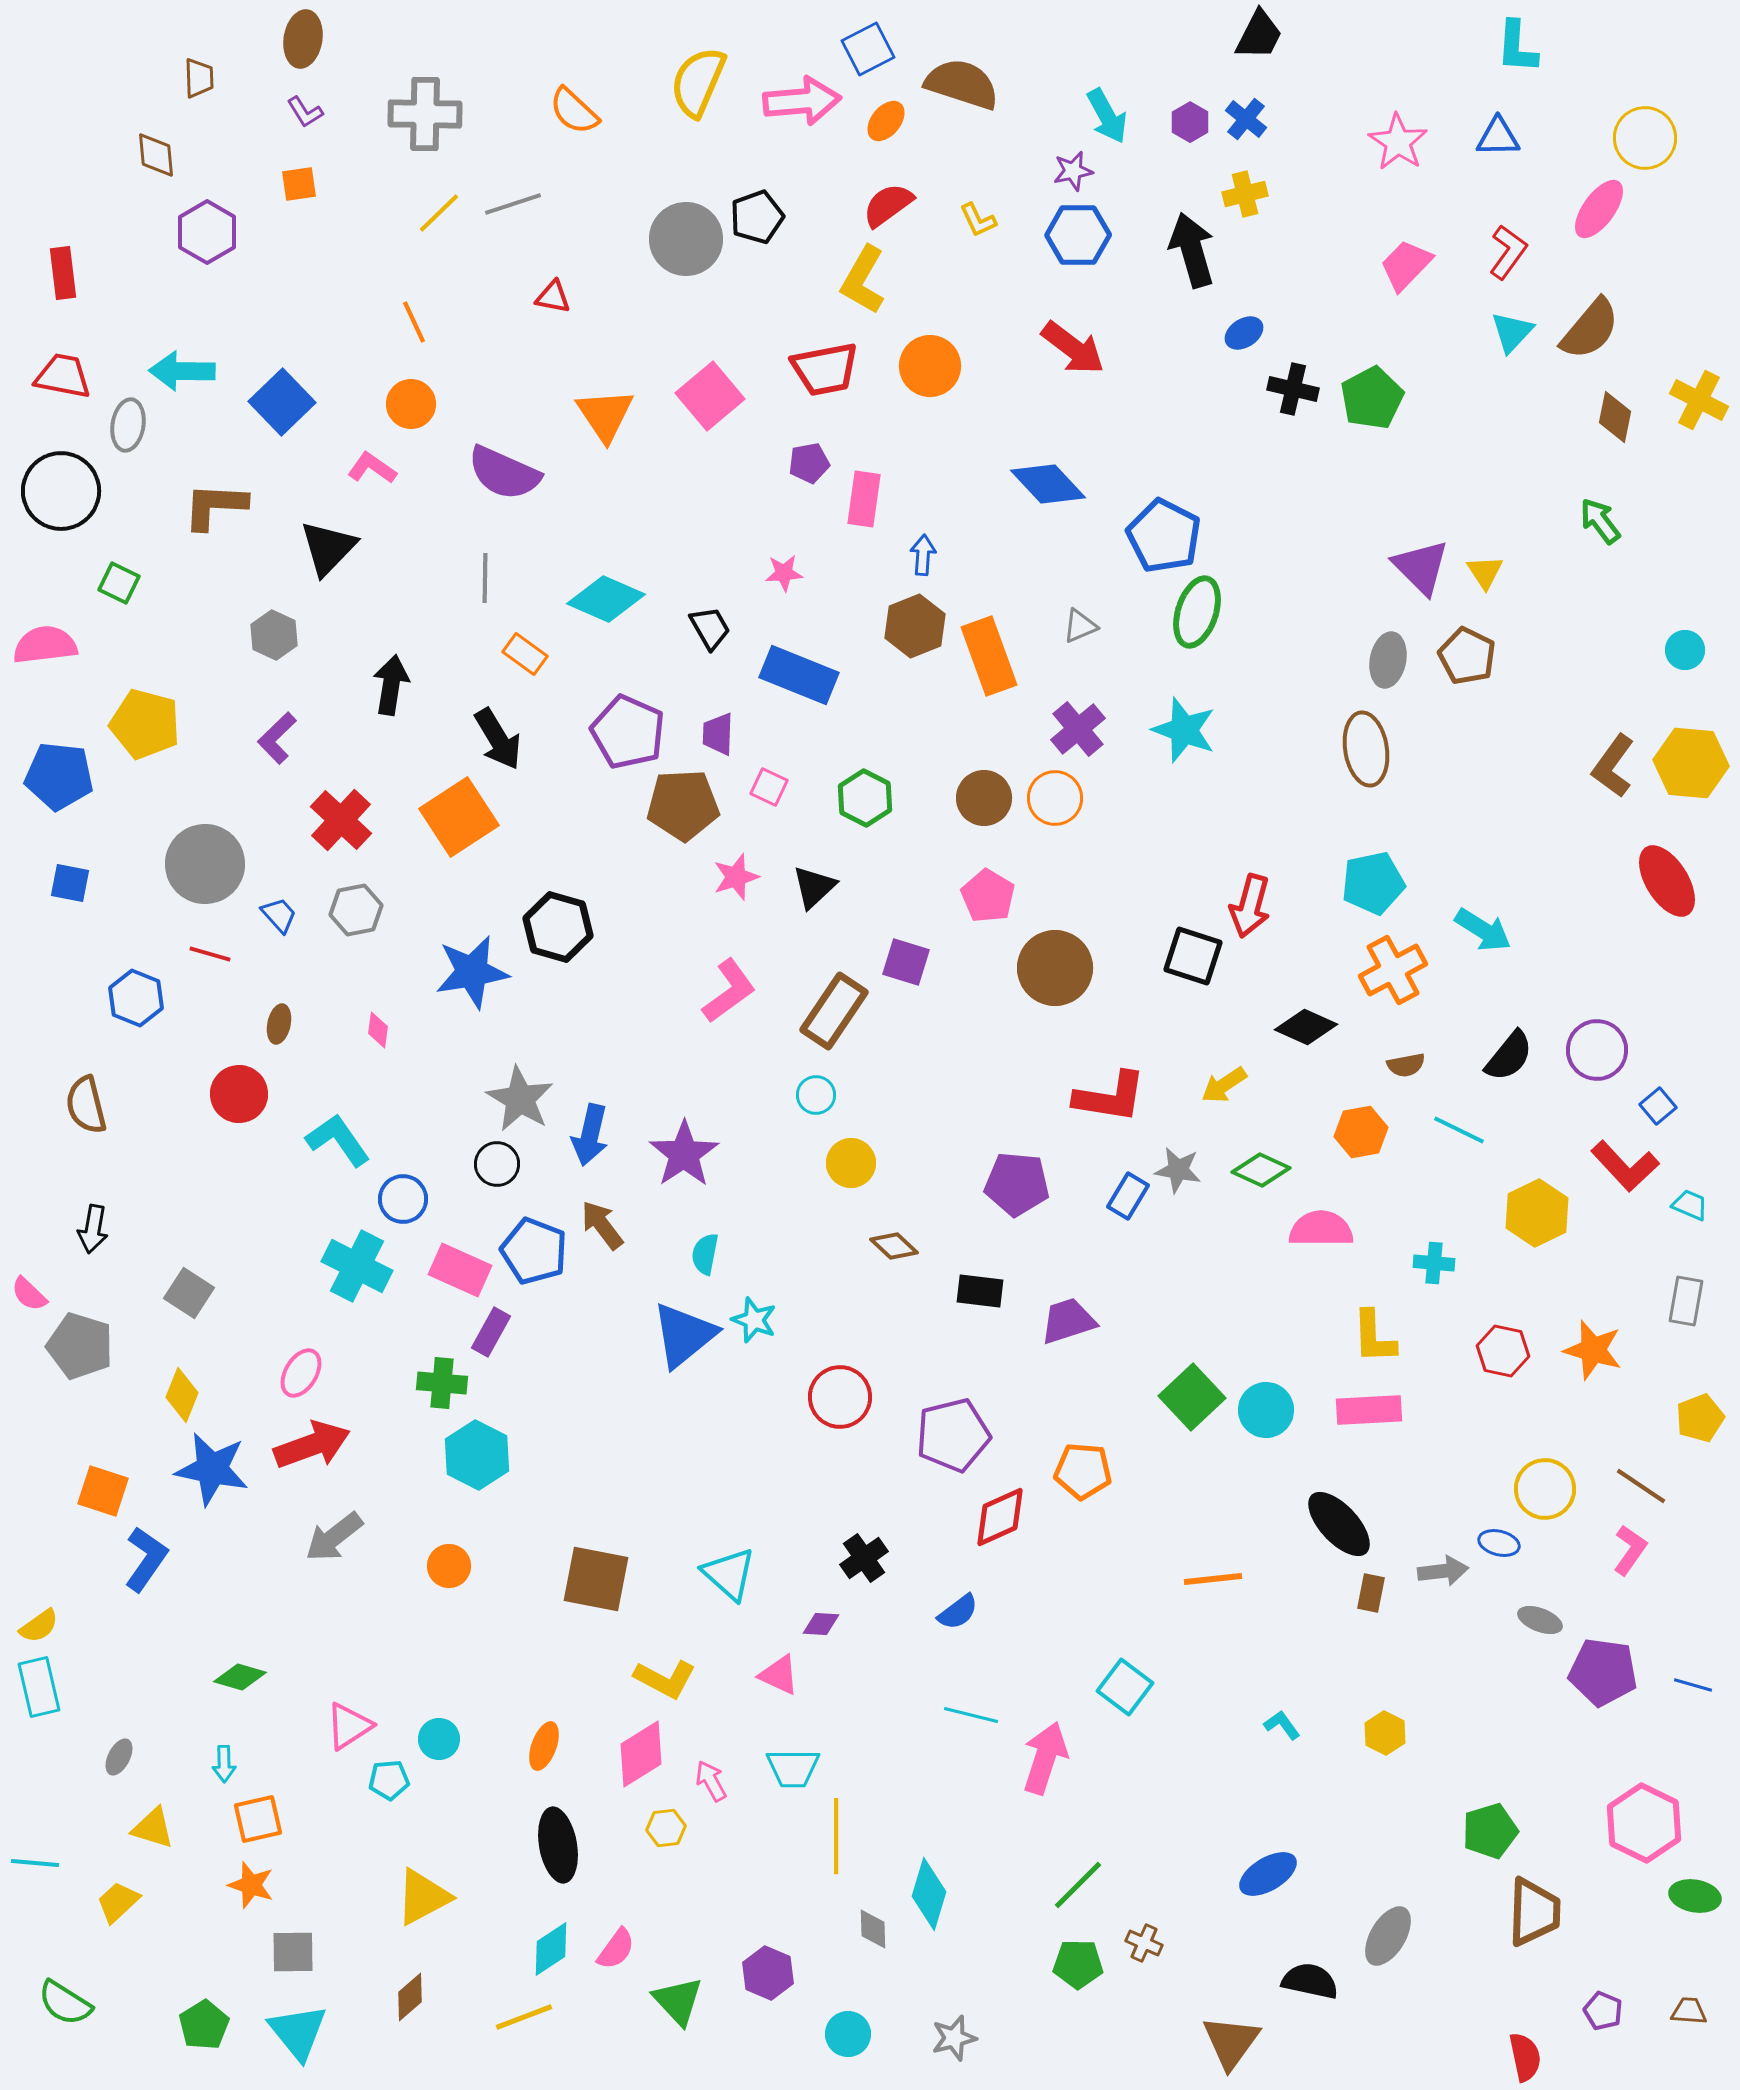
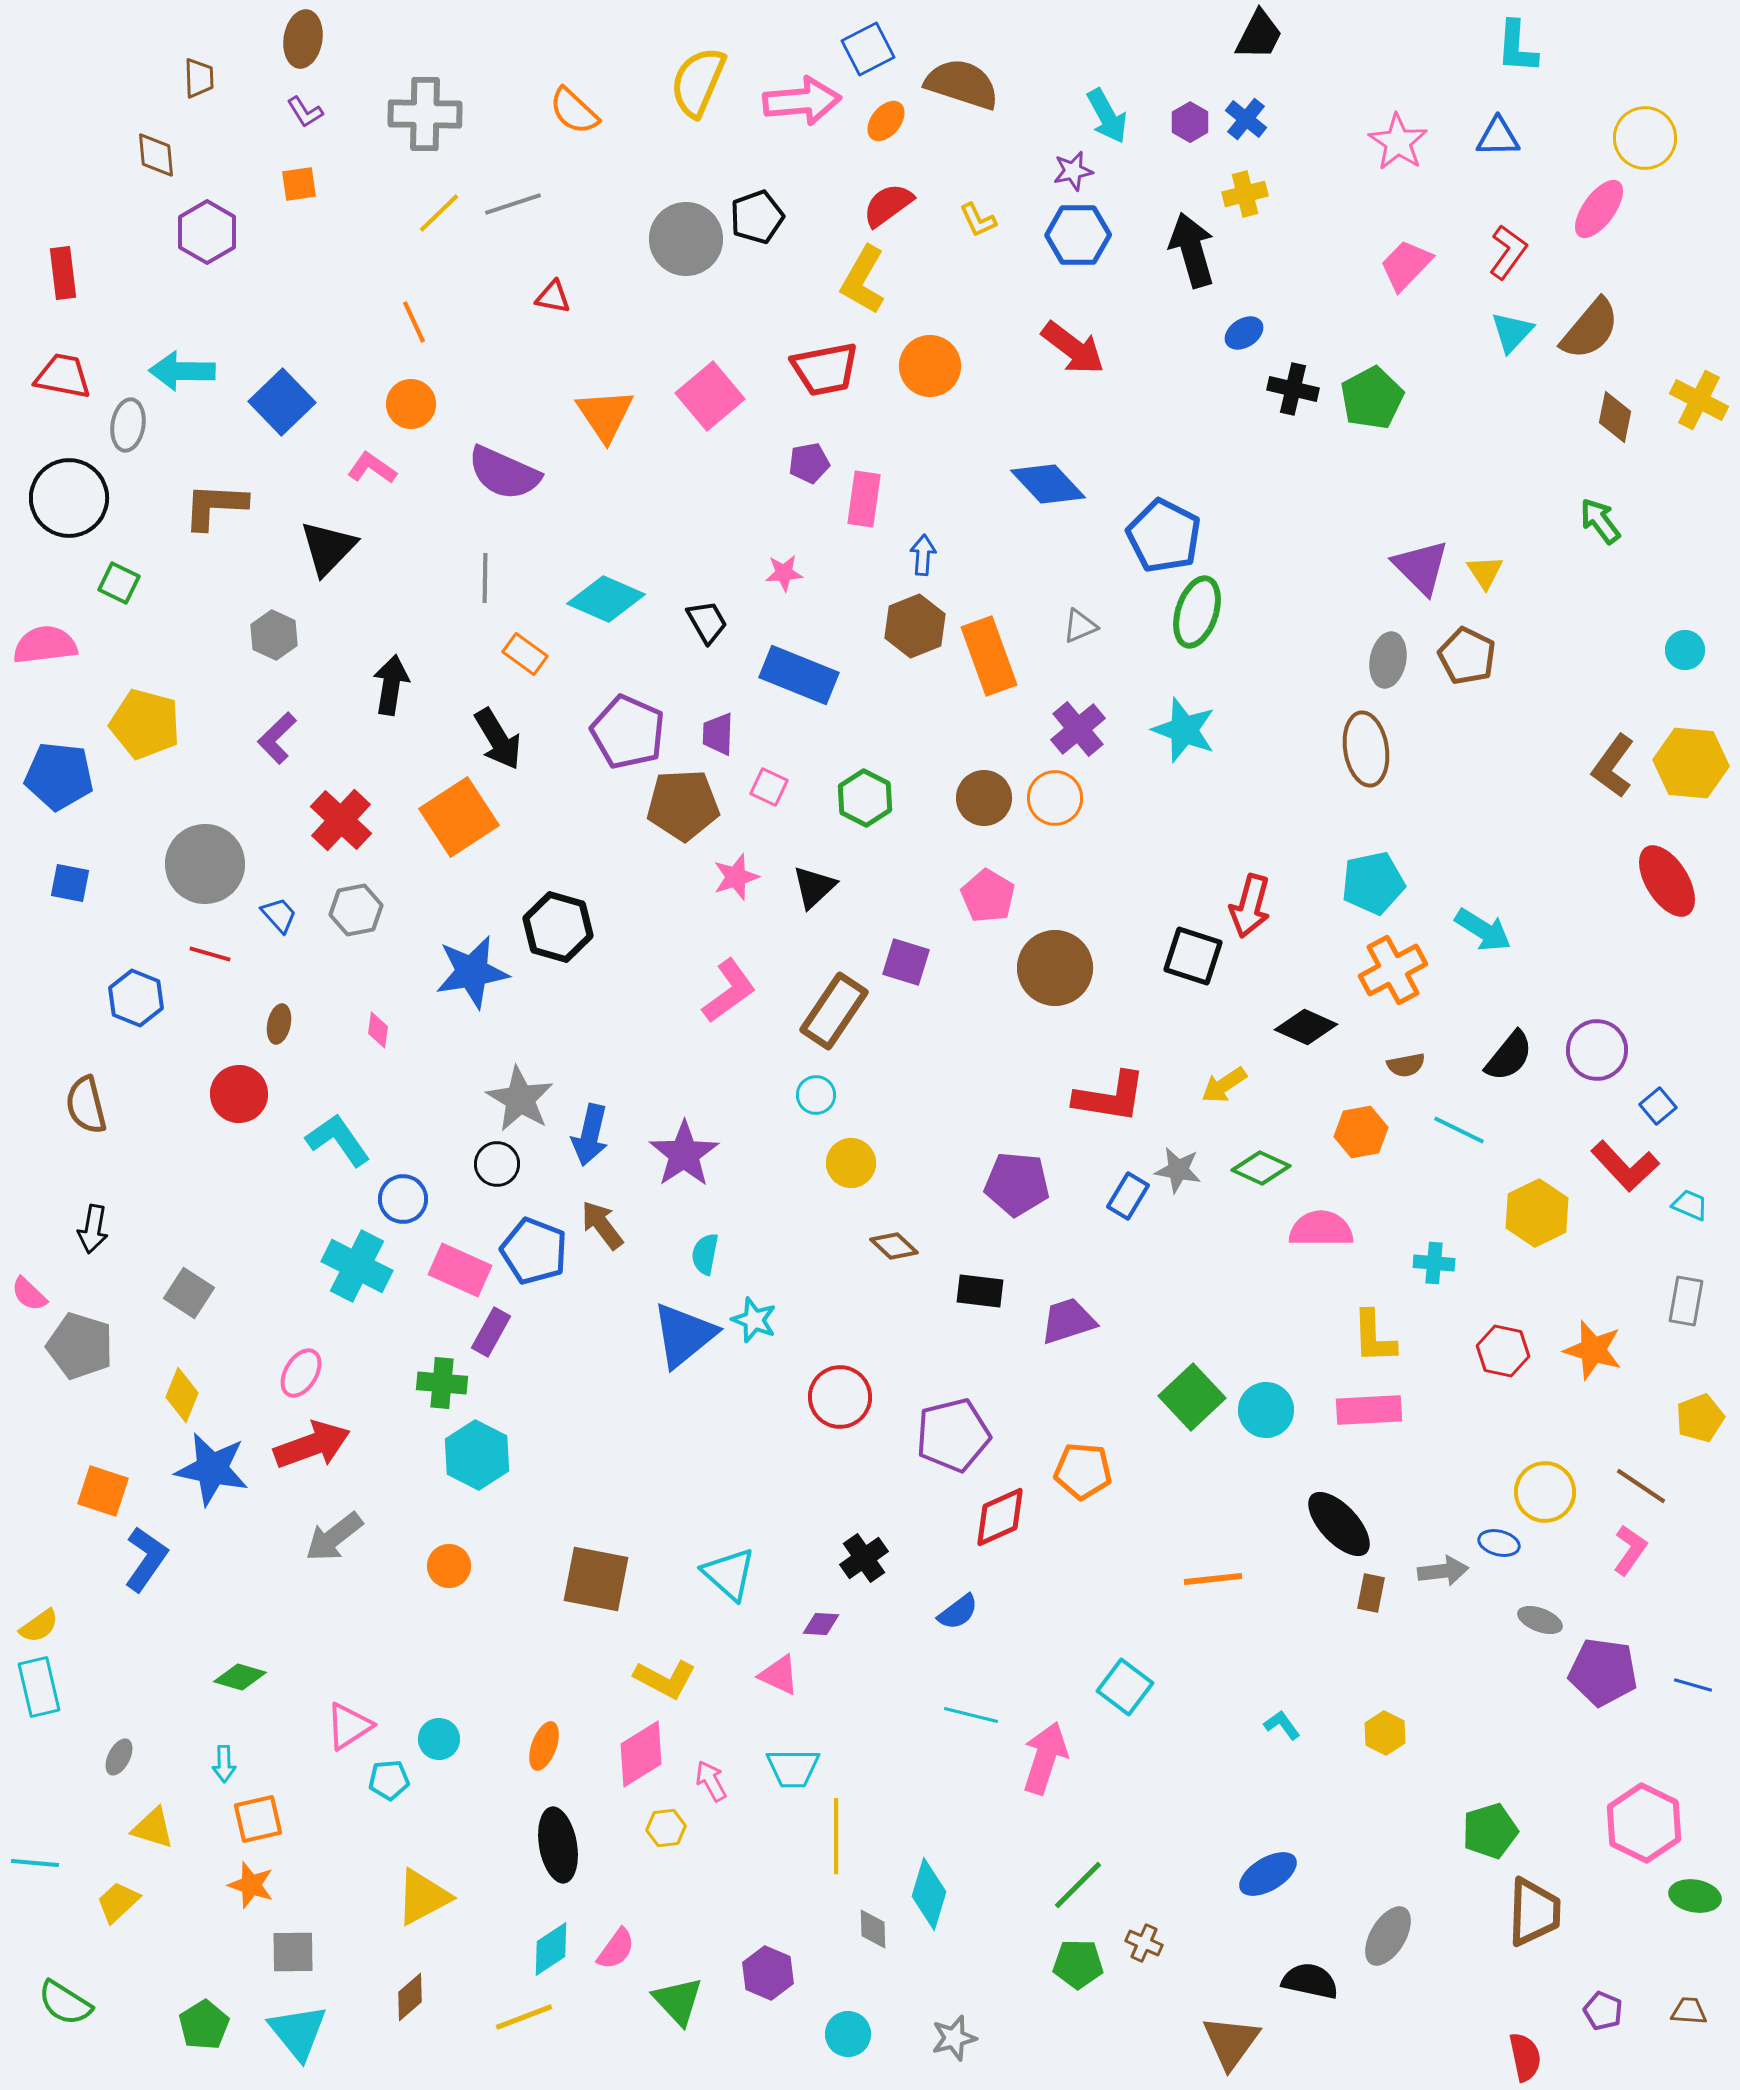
black circle at (61, 491): moved 8 px right, 7 px down
black trapezoid at (710, 628): moved 3 px left, 6 px up
green diamond at (1261, 1170): moved 2 px up
yellow circle at (1545, 1489): moved 3 px down
